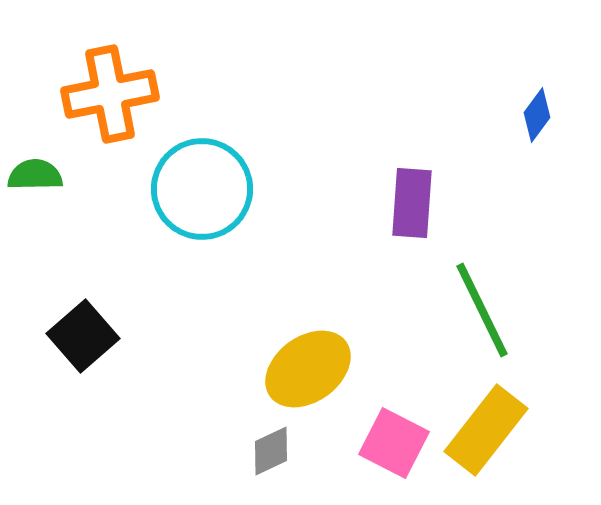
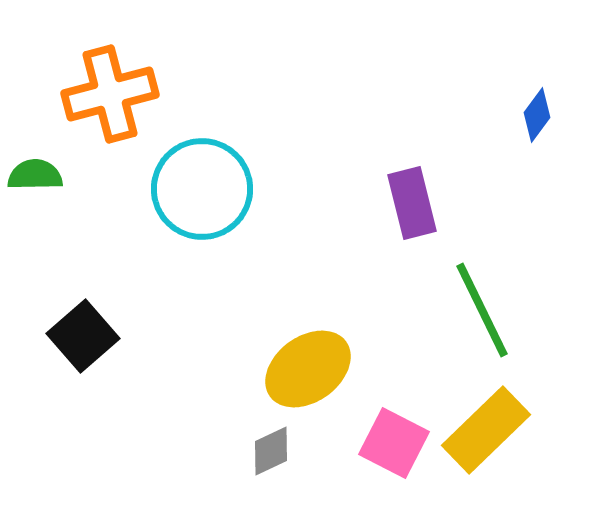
orange cross: rotated 4 degrees counterclockwise
purple rectangle: rotated 18 degrees counterclockwise
yellow rectangle: rotated 8 degrees clockwise
